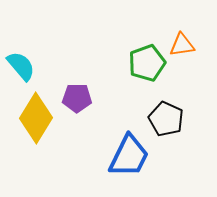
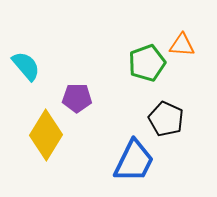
orange triangle: rotated 12 degrees clockwise
cyan semicircle: moved 5 px right
yellow diamond: moved 10 px right, 17 px down
blue trapezoid: moved 5 px right, 5 px down
